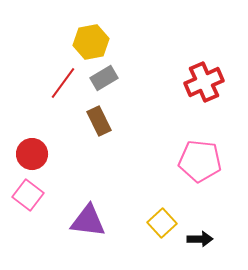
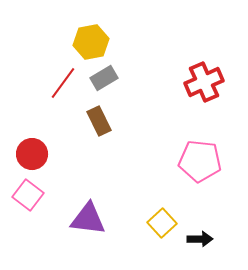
purple triangle: moved 2 px up
